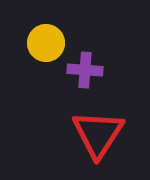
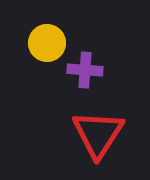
yellow circle: moved 1 px right
